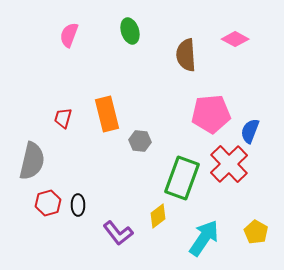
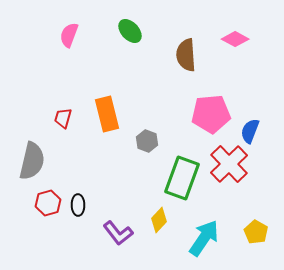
green ellipse: rotated 25 degrees counterclockwise
gray hexagon: moved 7 px right; rotated 15 degrees clockwise
yellow diamond: moved 1 px right, 4 px down; rotated 10 degrees counterclockwise
